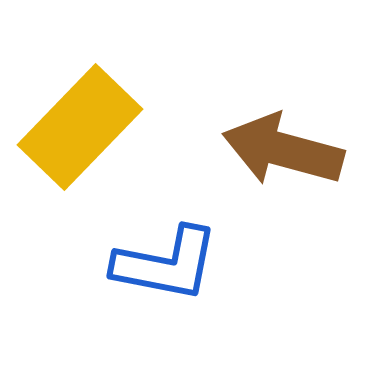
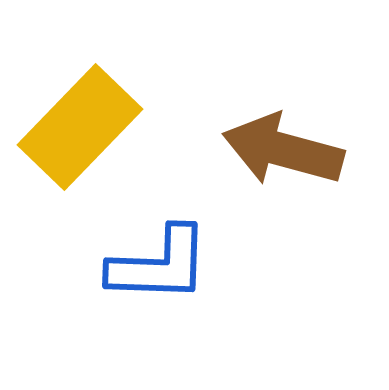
blue L-shape: moved 7 px left, 1 px down; rotated 9 degrees counterclockwise
